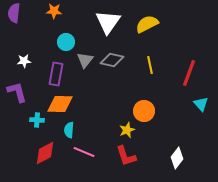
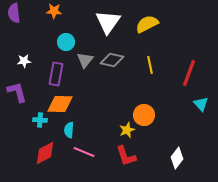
purple semicircle: rotated 12 degrees counterclockwise
orange circle: moved 4 px down
cyan cross: moved 3 px right
